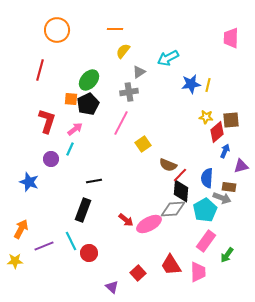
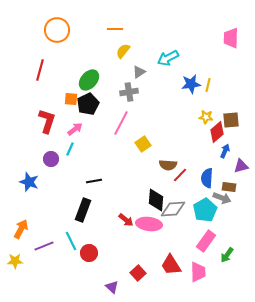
brown semicircle at (168, 165): rotated 18 degrees counterclockwise
black diamond at (181, 191): moved 25 px left, 9 px down
pink ellipse at (149, 224): rotated 35 degrees clockwise
